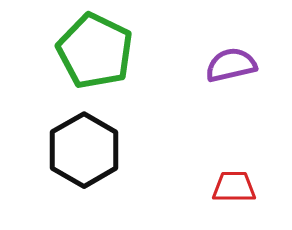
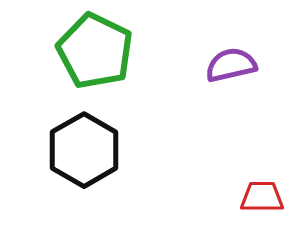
red trapezoid: moved 28 px right, 10 px down
